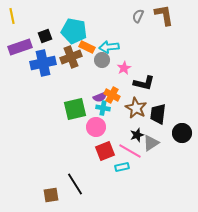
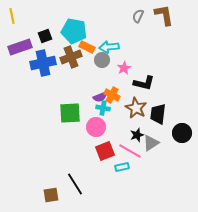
green square: moved 5 px left, 4 px down; rotated 10 degrees clockwise
